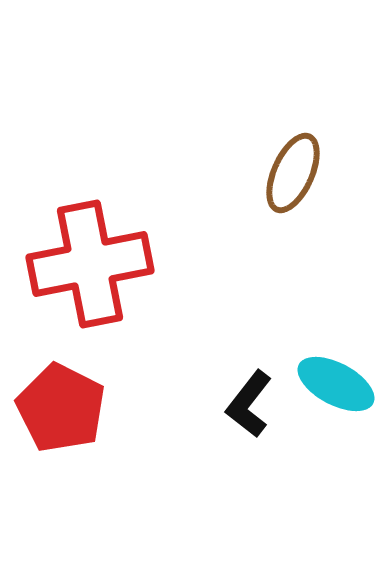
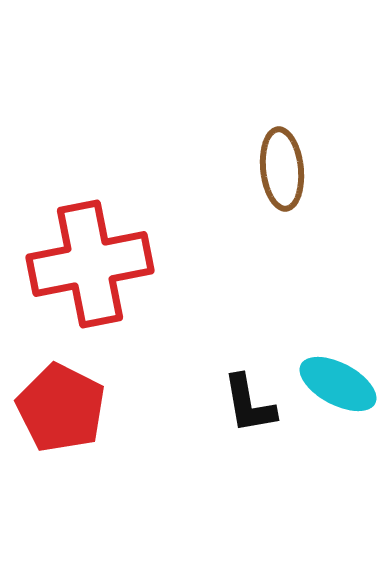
brown ellipse: moved 11 px left, 4 px up; rotated 30 degrees counterclockwise
cyan ellipse: moved 2 px right
black L-shape: rotated 48 degrees counterclockwise
